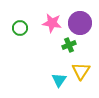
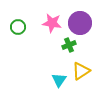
green circle: moved 2 px left, 1 px up
yellow triangle: rotated 24 degrees clockwise
